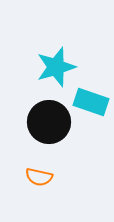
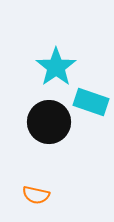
cyan star: rotated 18 degrees counterclockwise
orange semicircle: moved 3 px left, 18 px down
